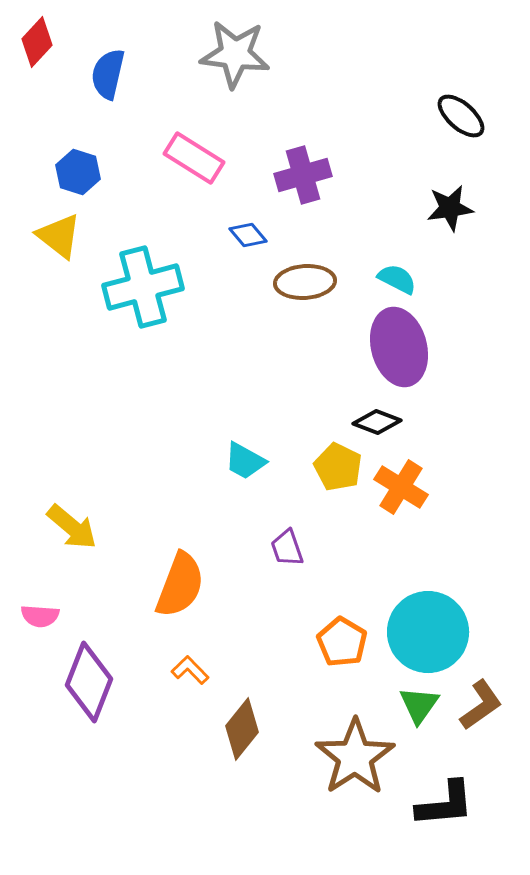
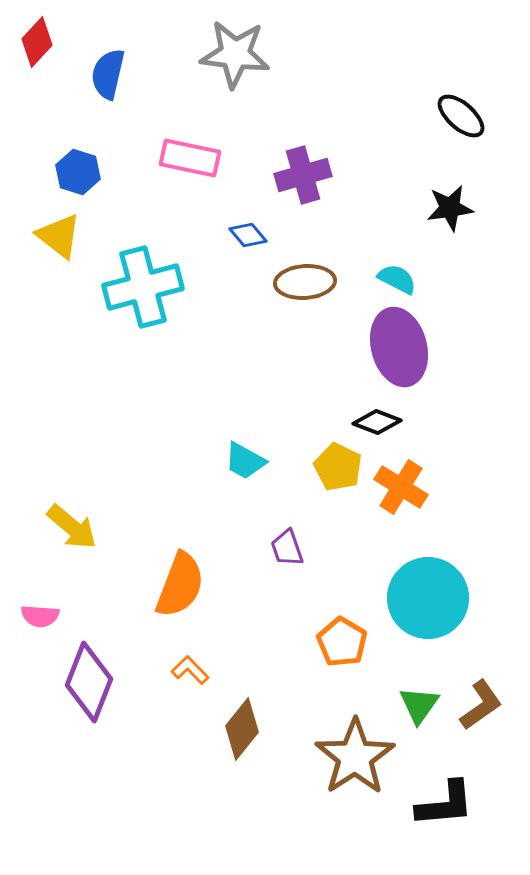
pink rectangle: moved 4 px left; rotated 20 degrees counterclockwise
cyan circle: moved 34 px up
